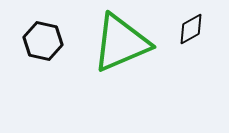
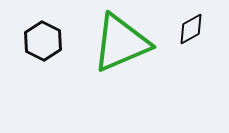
black hexagon: rotated 15 degrees clockwise
